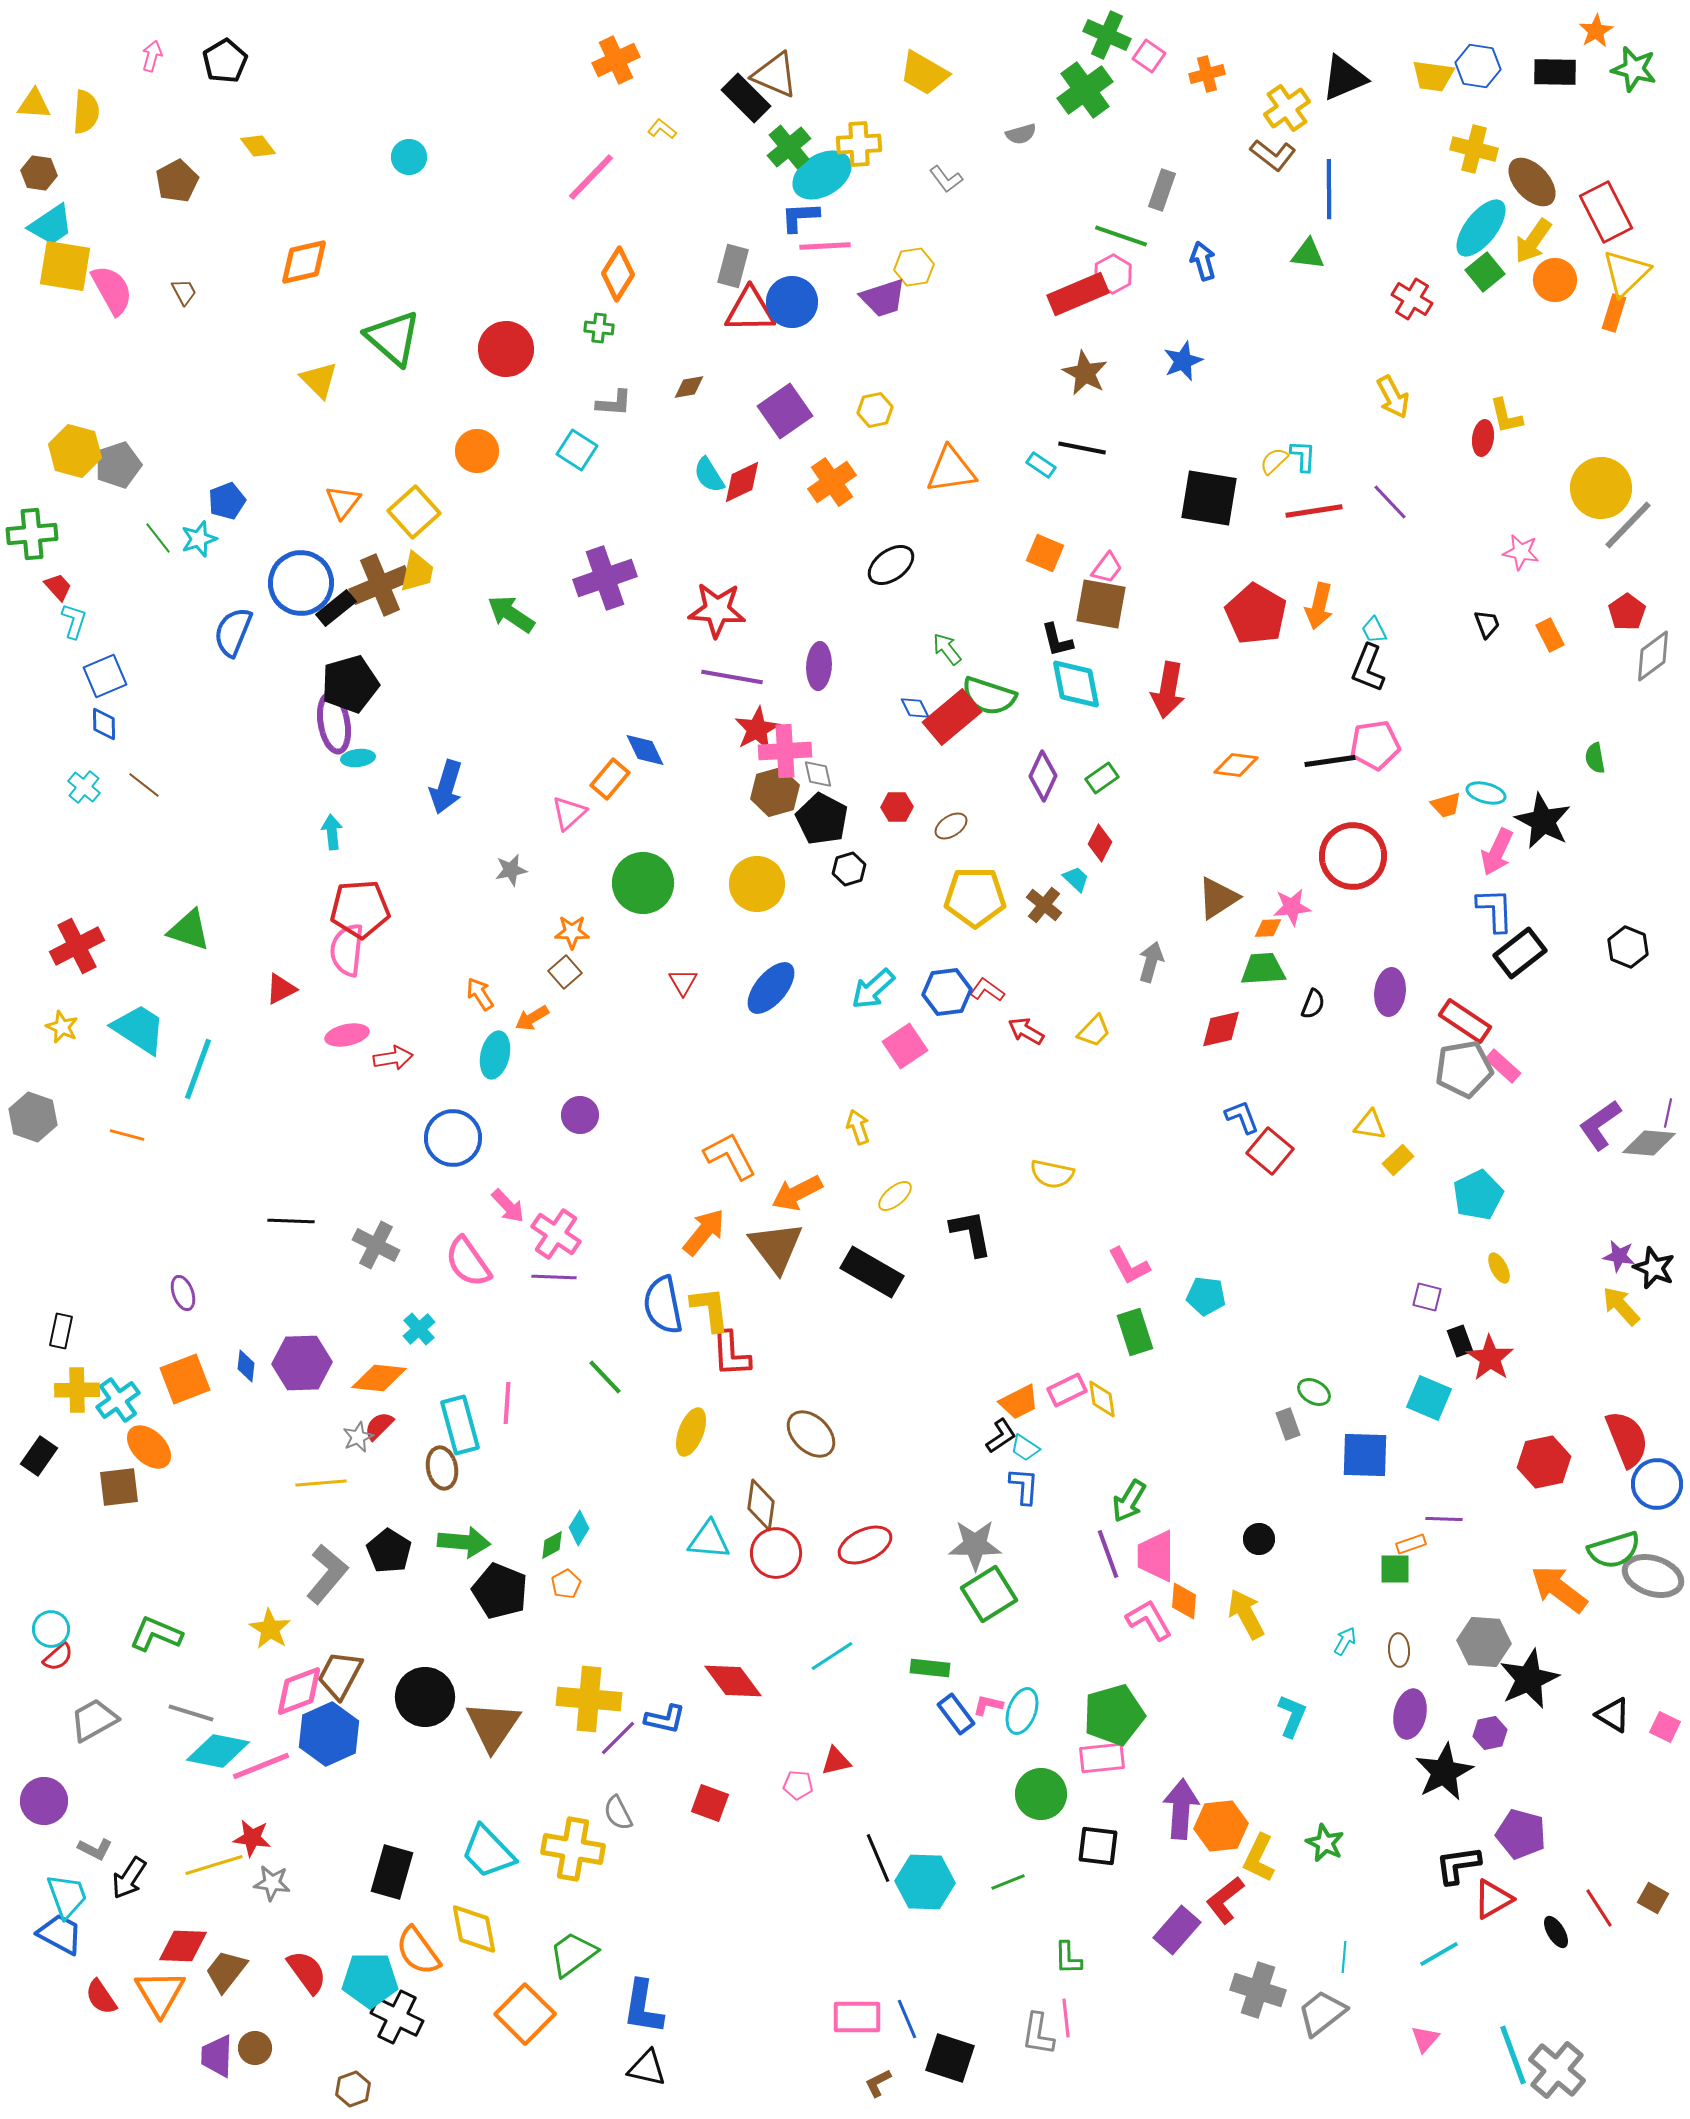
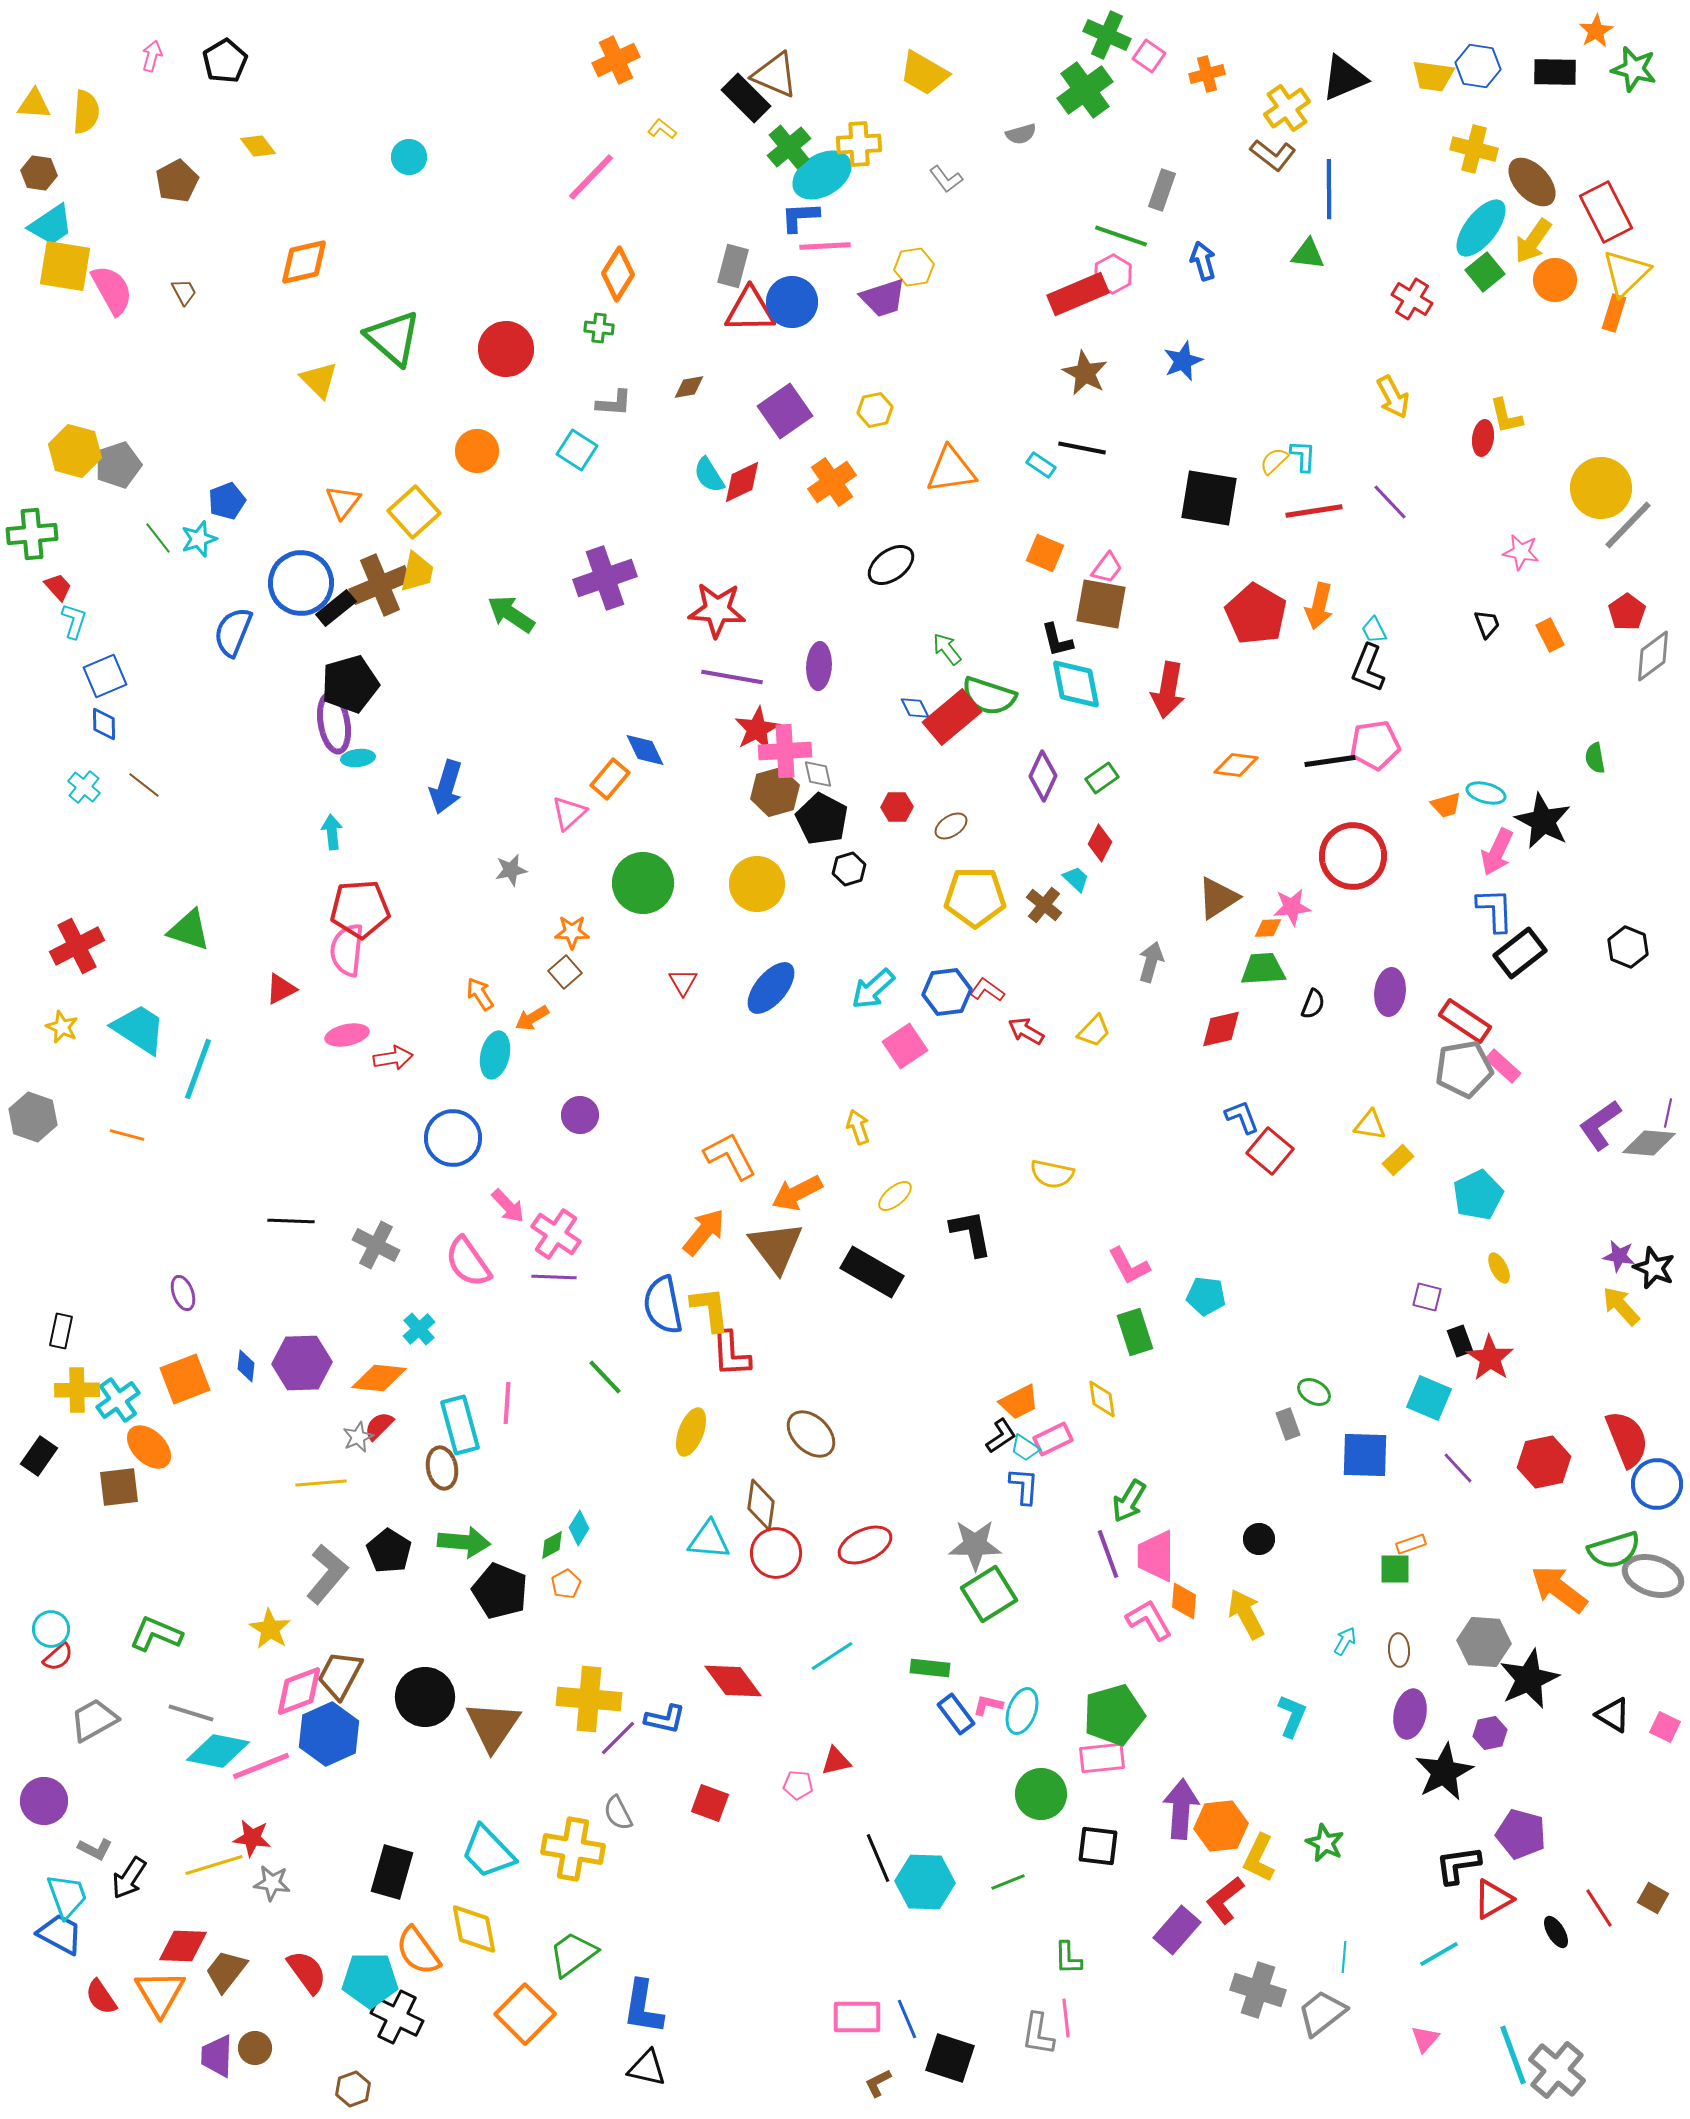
pink rectangle at (1067, 1390): moved 14 px left, 49 px down
purple line at (1444, 1519): moved 14 px right, 51 px up; rotated 45 degrees clockwise
